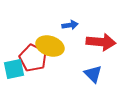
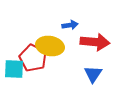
red arrow: moved 6 px left
yellow ellipse: rotated 8 degrees counterclockwise
cyan square: rotated 15 degrees clockwise
blue triangle: rotated 18 degrees clockwise
